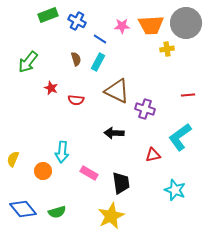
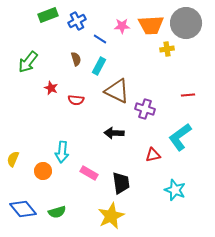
blue cross: rotated 36 degrees clockwise
cyan rectangle: moved 1 px right, 4 px down
